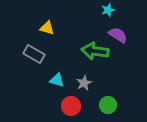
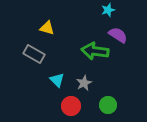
cyan triangle: rotated 28 degrees clockwise
